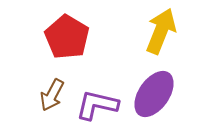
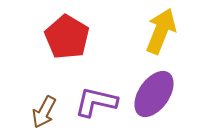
brown arrow: moved 8 px left, 17 px down
purple L-shape: moved 1 px left, 3 px up
